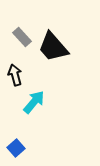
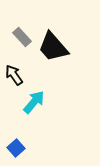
black arrow: moved 1 px left; rotated 20 degrees counterclockwise
